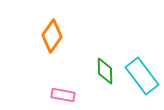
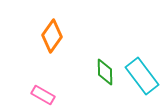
green diamond: moved 1 px down
pink rectangle: moved 20 px left; rotated 20 degrees clockwise
